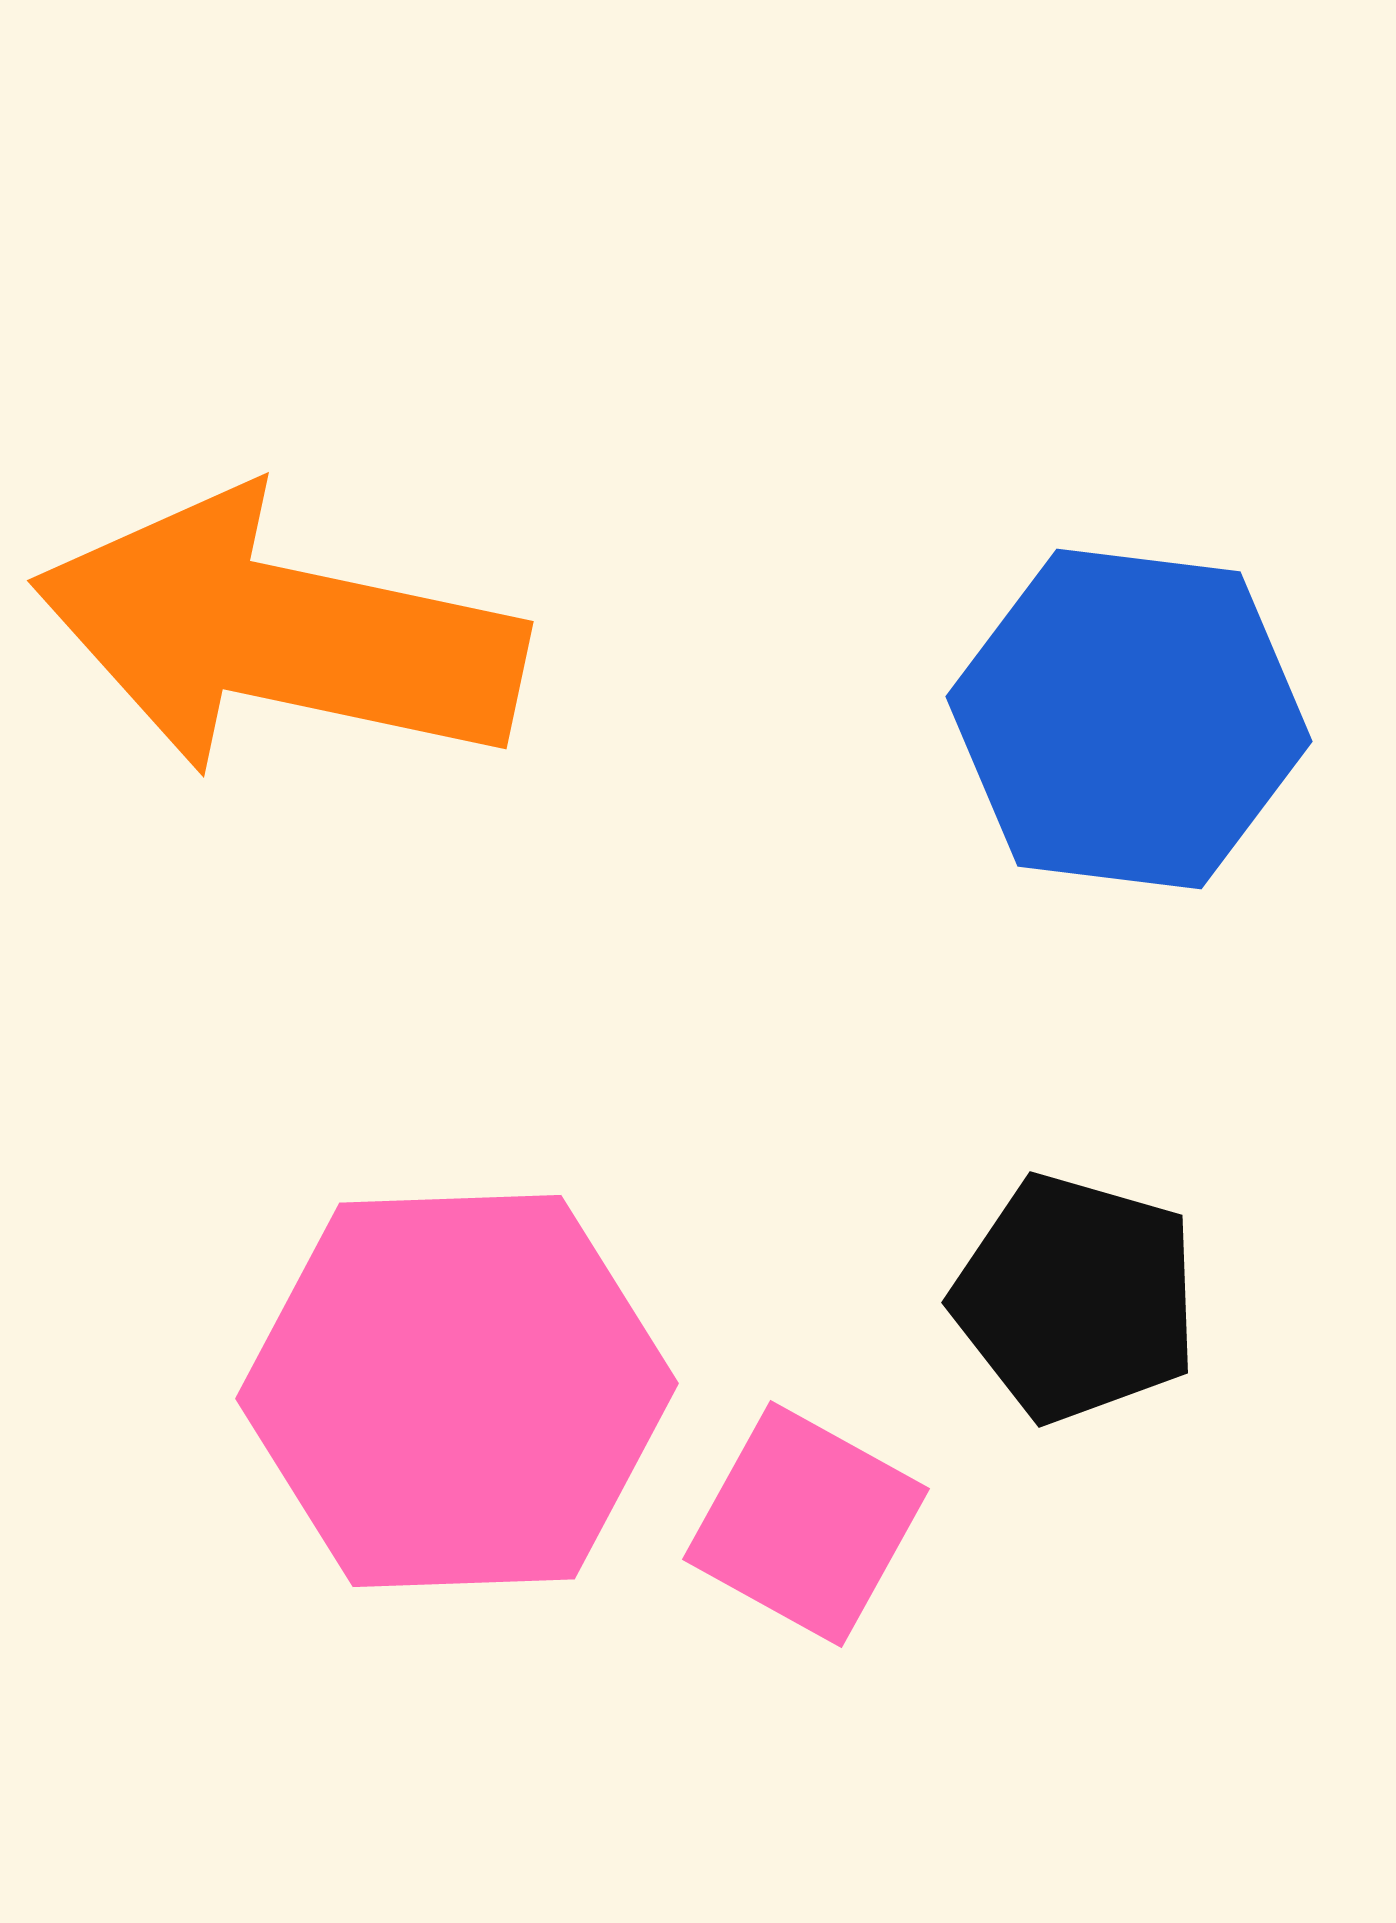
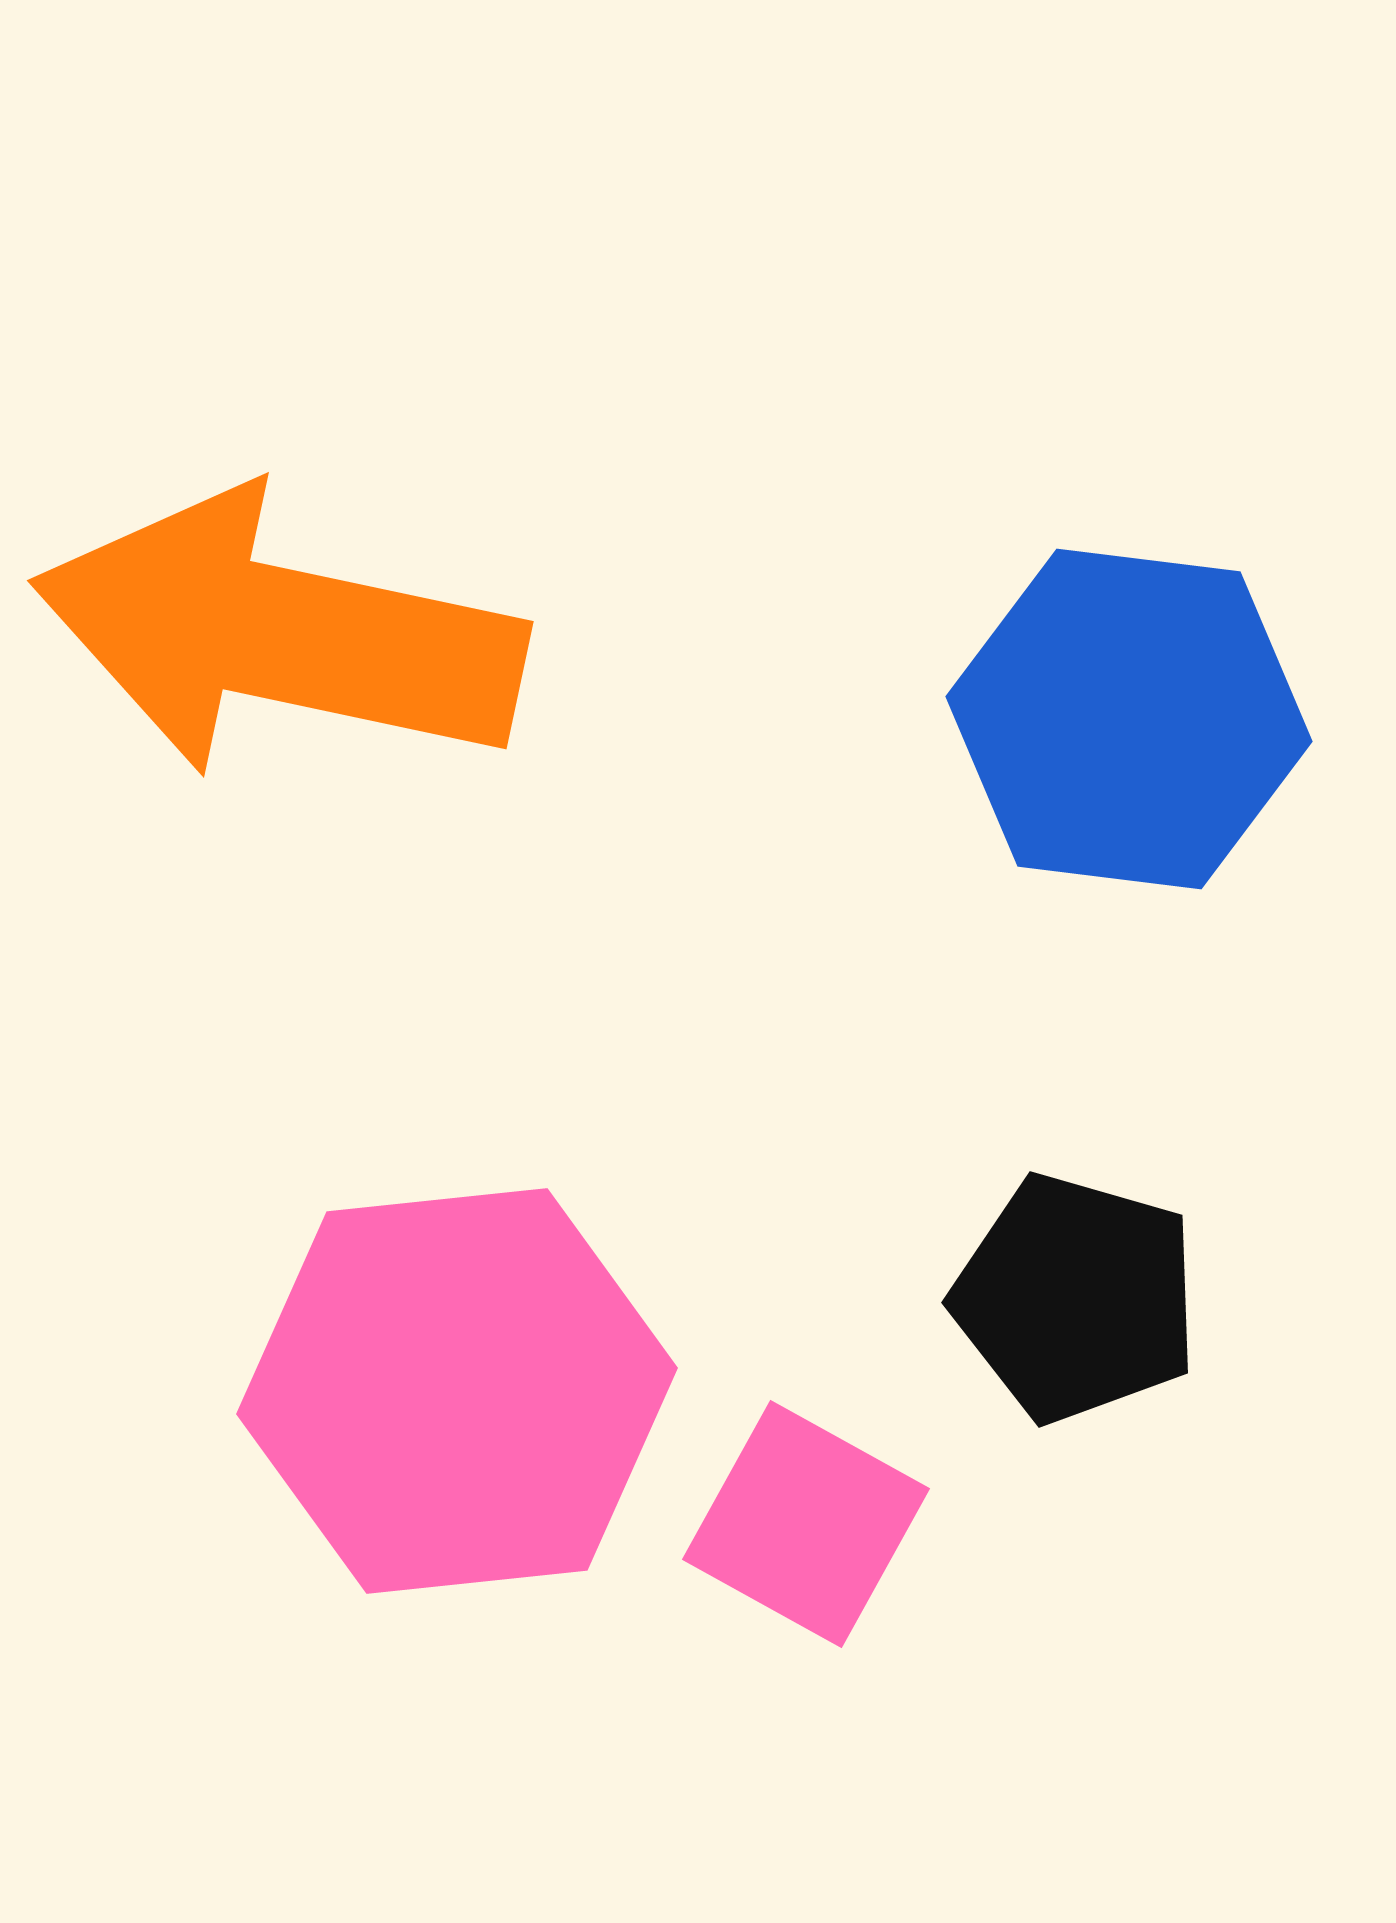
pink hexagon: rotated 4 degrees counterclockwise
